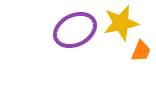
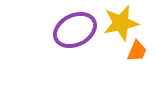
orange trapezoid: moved 4 px left
